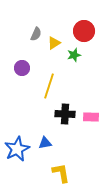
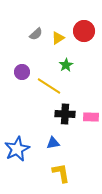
gray semicircle: rotated 24 degrees clockwise
yellow triangle: moved 4 px right, 5 px up
green star: moved 8 px left, 10 px down; rotated 16 degrees counterclockwise
purple circle: moved 4 px down
yellow line: rotated 75 degrees counterclockwise
blue triangle: moved 8 px right
